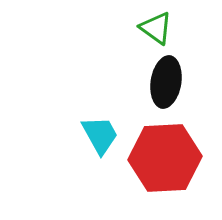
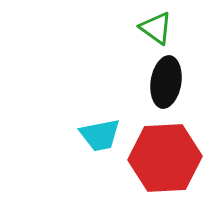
cyan trapezoid: rotated 108 degrees clockwise
